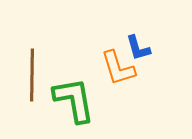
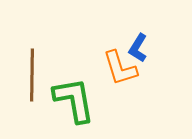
blue L-shape: rotated 48 degrees clockwise
orange L-shape: moved 2 px right
